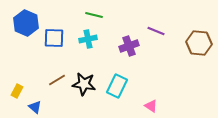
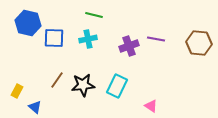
blue hexagon: moved 2 px right; rotated 10 degrees counterclockwise
purple line: moved 8 px down; rotated 12 degrees counterclockwise
brown line: rotated 24 degrees counterclockwise
black star: moved 1 px left, 1 px down; rotated 15 degrees counterclockwise
